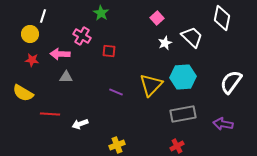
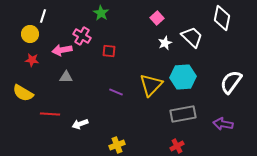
pink arrow: moved 2 px right, 4 px up; rotated 12 degrees counterclockwise
